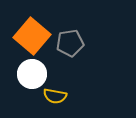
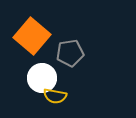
gray pentagon: moved 10 px down
white circle: moved 10 px right, 4 px down
